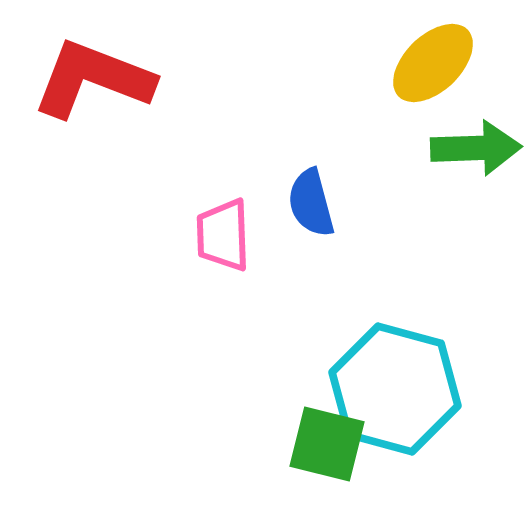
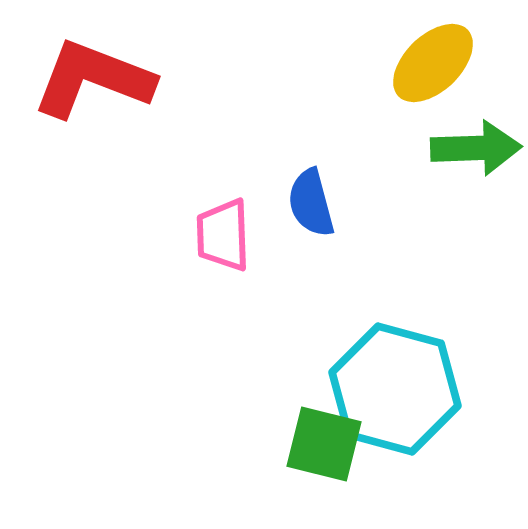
green square: moved 3 px left
